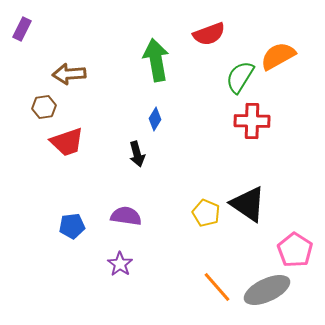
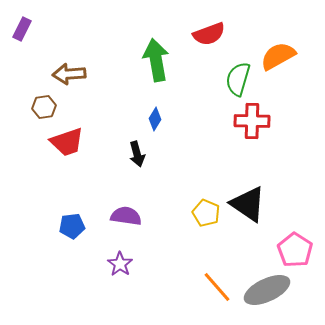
green semicircle: moved 2 px left, 2 px down; rotated 16 degrees counterclockwise
